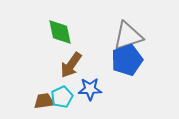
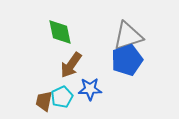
brown trapezoid: rotated 70 degrees counterclockwise
